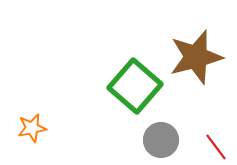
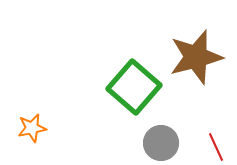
green square: moved 1 px left, 1 px down
gray circle: moved 3 px down
red line: rotated 12 degrees clockwise
